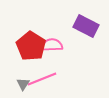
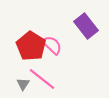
purple rectangle: rotated 25 degrees clockwise
pink semicircle: rotated 45 degrees clockwise
pink line: rotated 60 degrees clockwise
